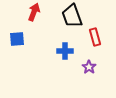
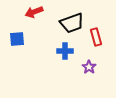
red arrow: rotated 132 degrees counterclockwise
black trapezoid: moved 7 px down; rotated 90 degrees counterclockwise
red rectangle: moved 1 px right
